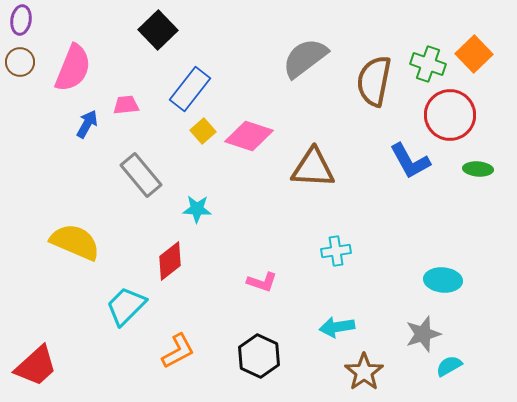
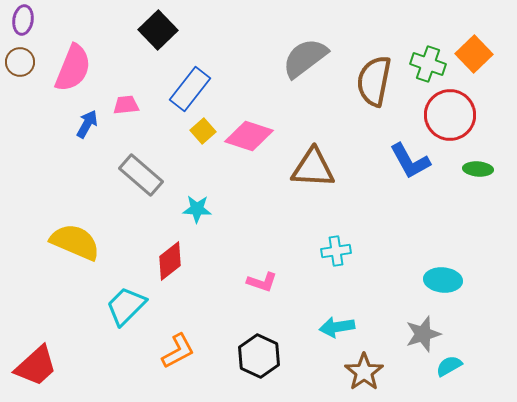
purple ellipse: moved 2 px right
gray rectangle: rotated 9 degrees counterclockwise
